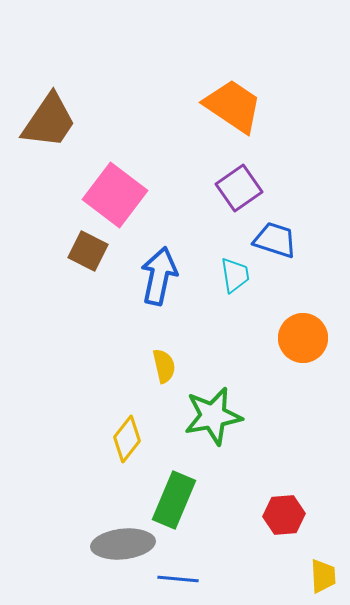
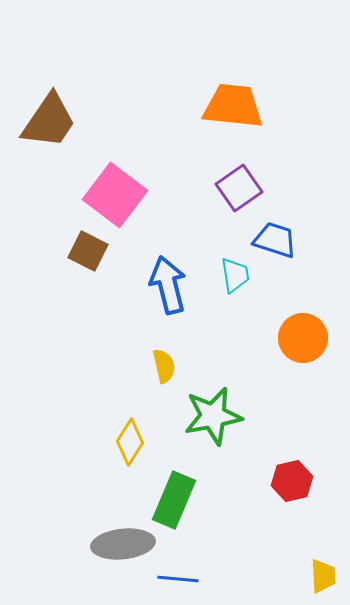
orange trapezoid: rotated 28 degrees counterclockwise
blue arrow: moved 9 px right, 9 px down; rotated 26 degrees counterclockwise
yellow diamond: moved 3 px right, 3 px down; rotated 6 degrees counterclockwise
red hexagon: moved 8 px right, 34 px up; rotated 9 degrees counterclockwise
